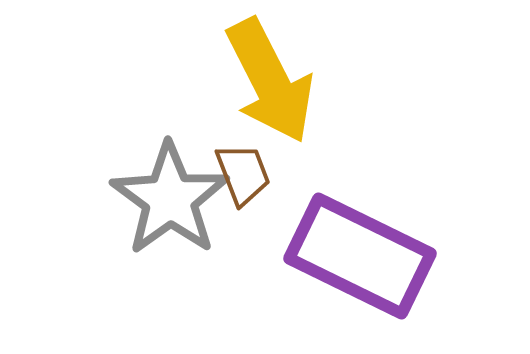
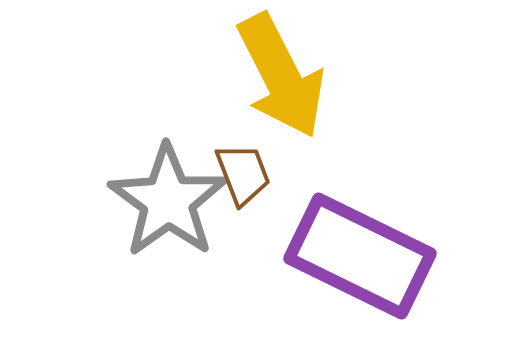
yellow arrow: moved 11 px right, 5 px up
gray star: moved 2 px left, 2 px down
